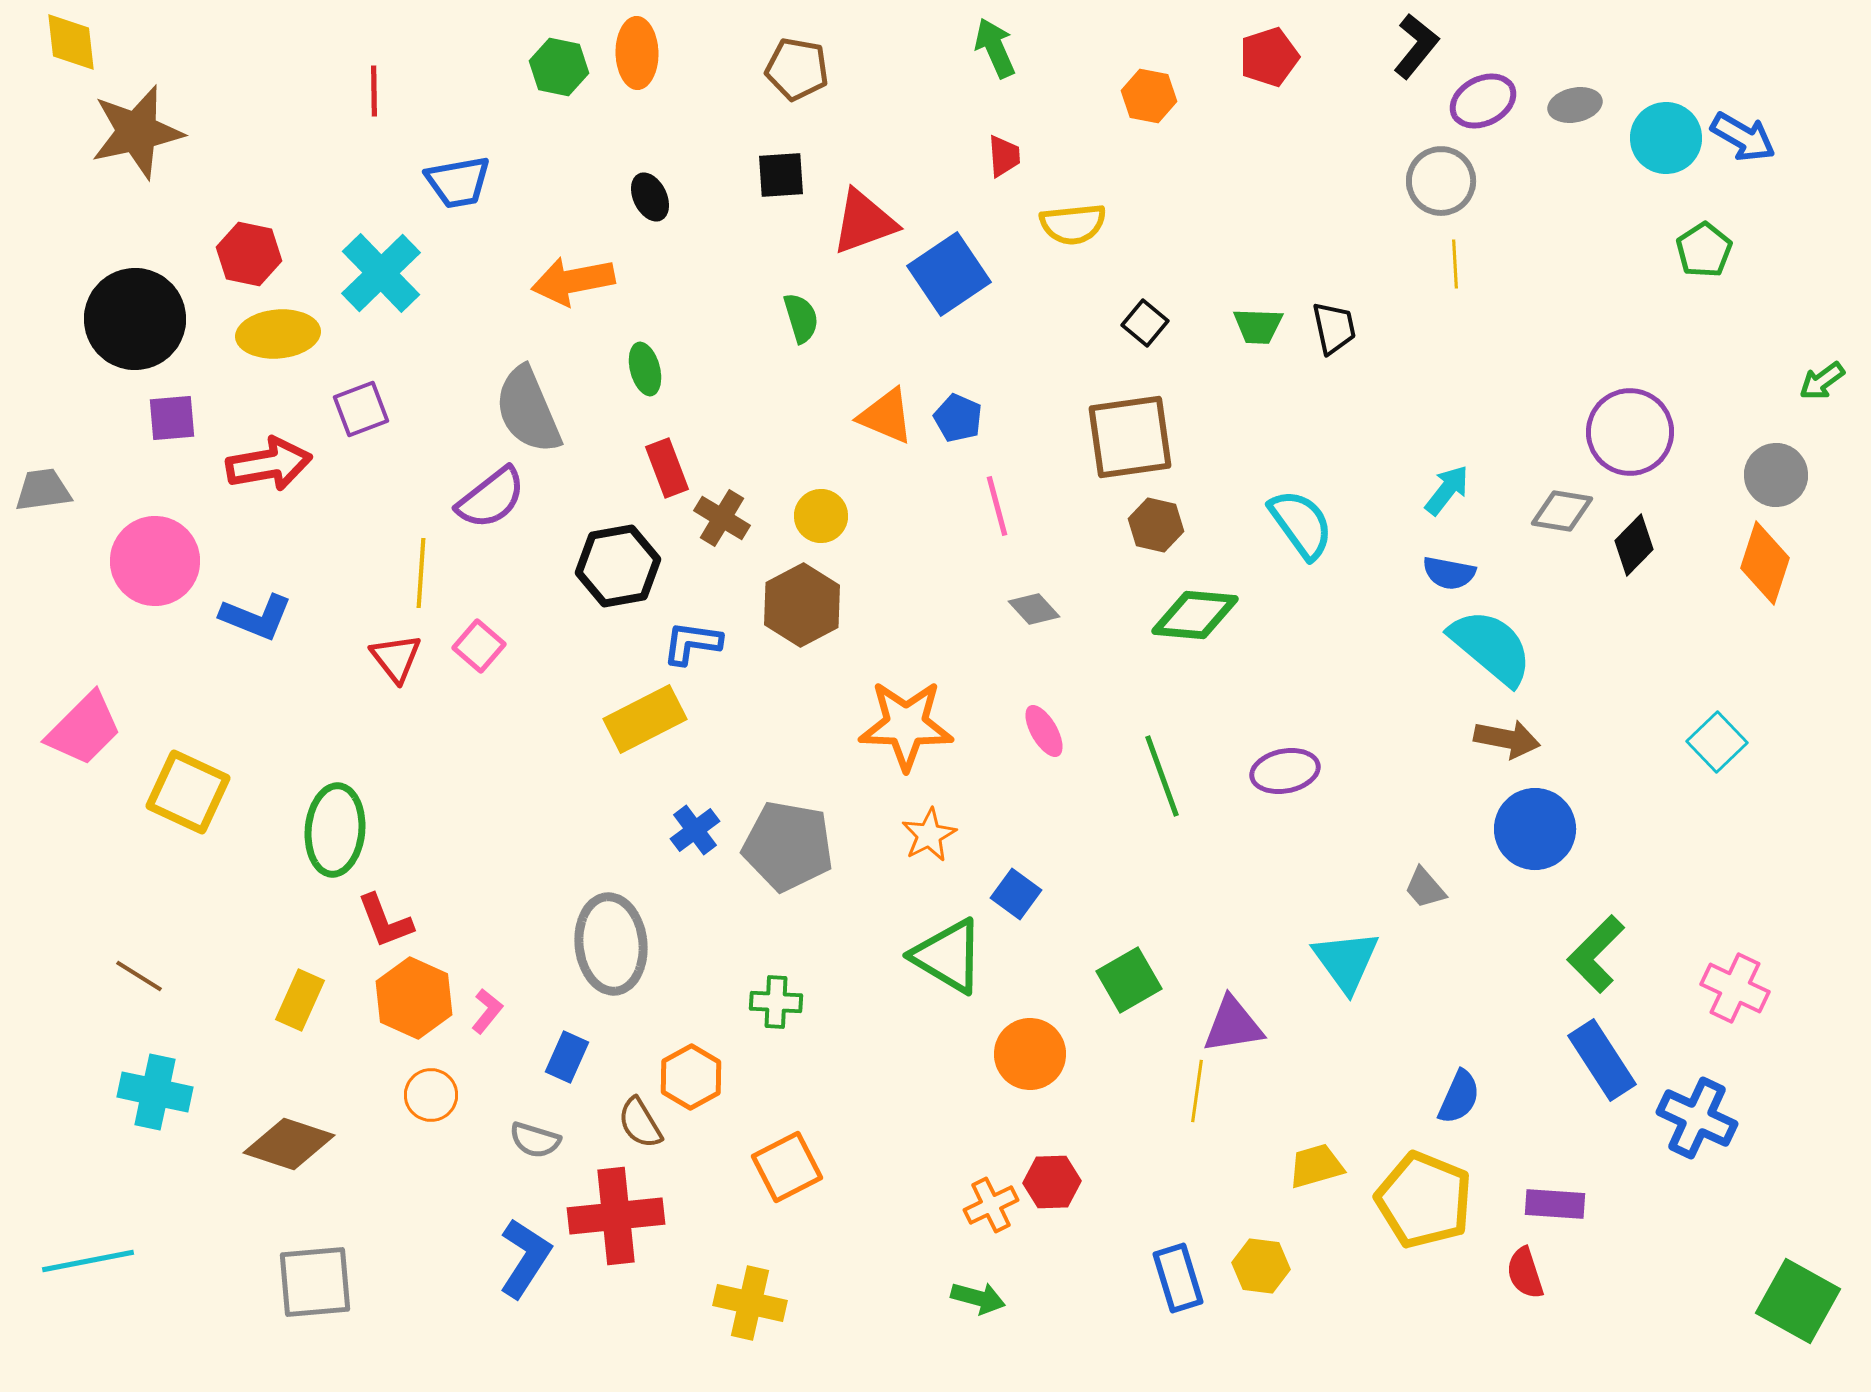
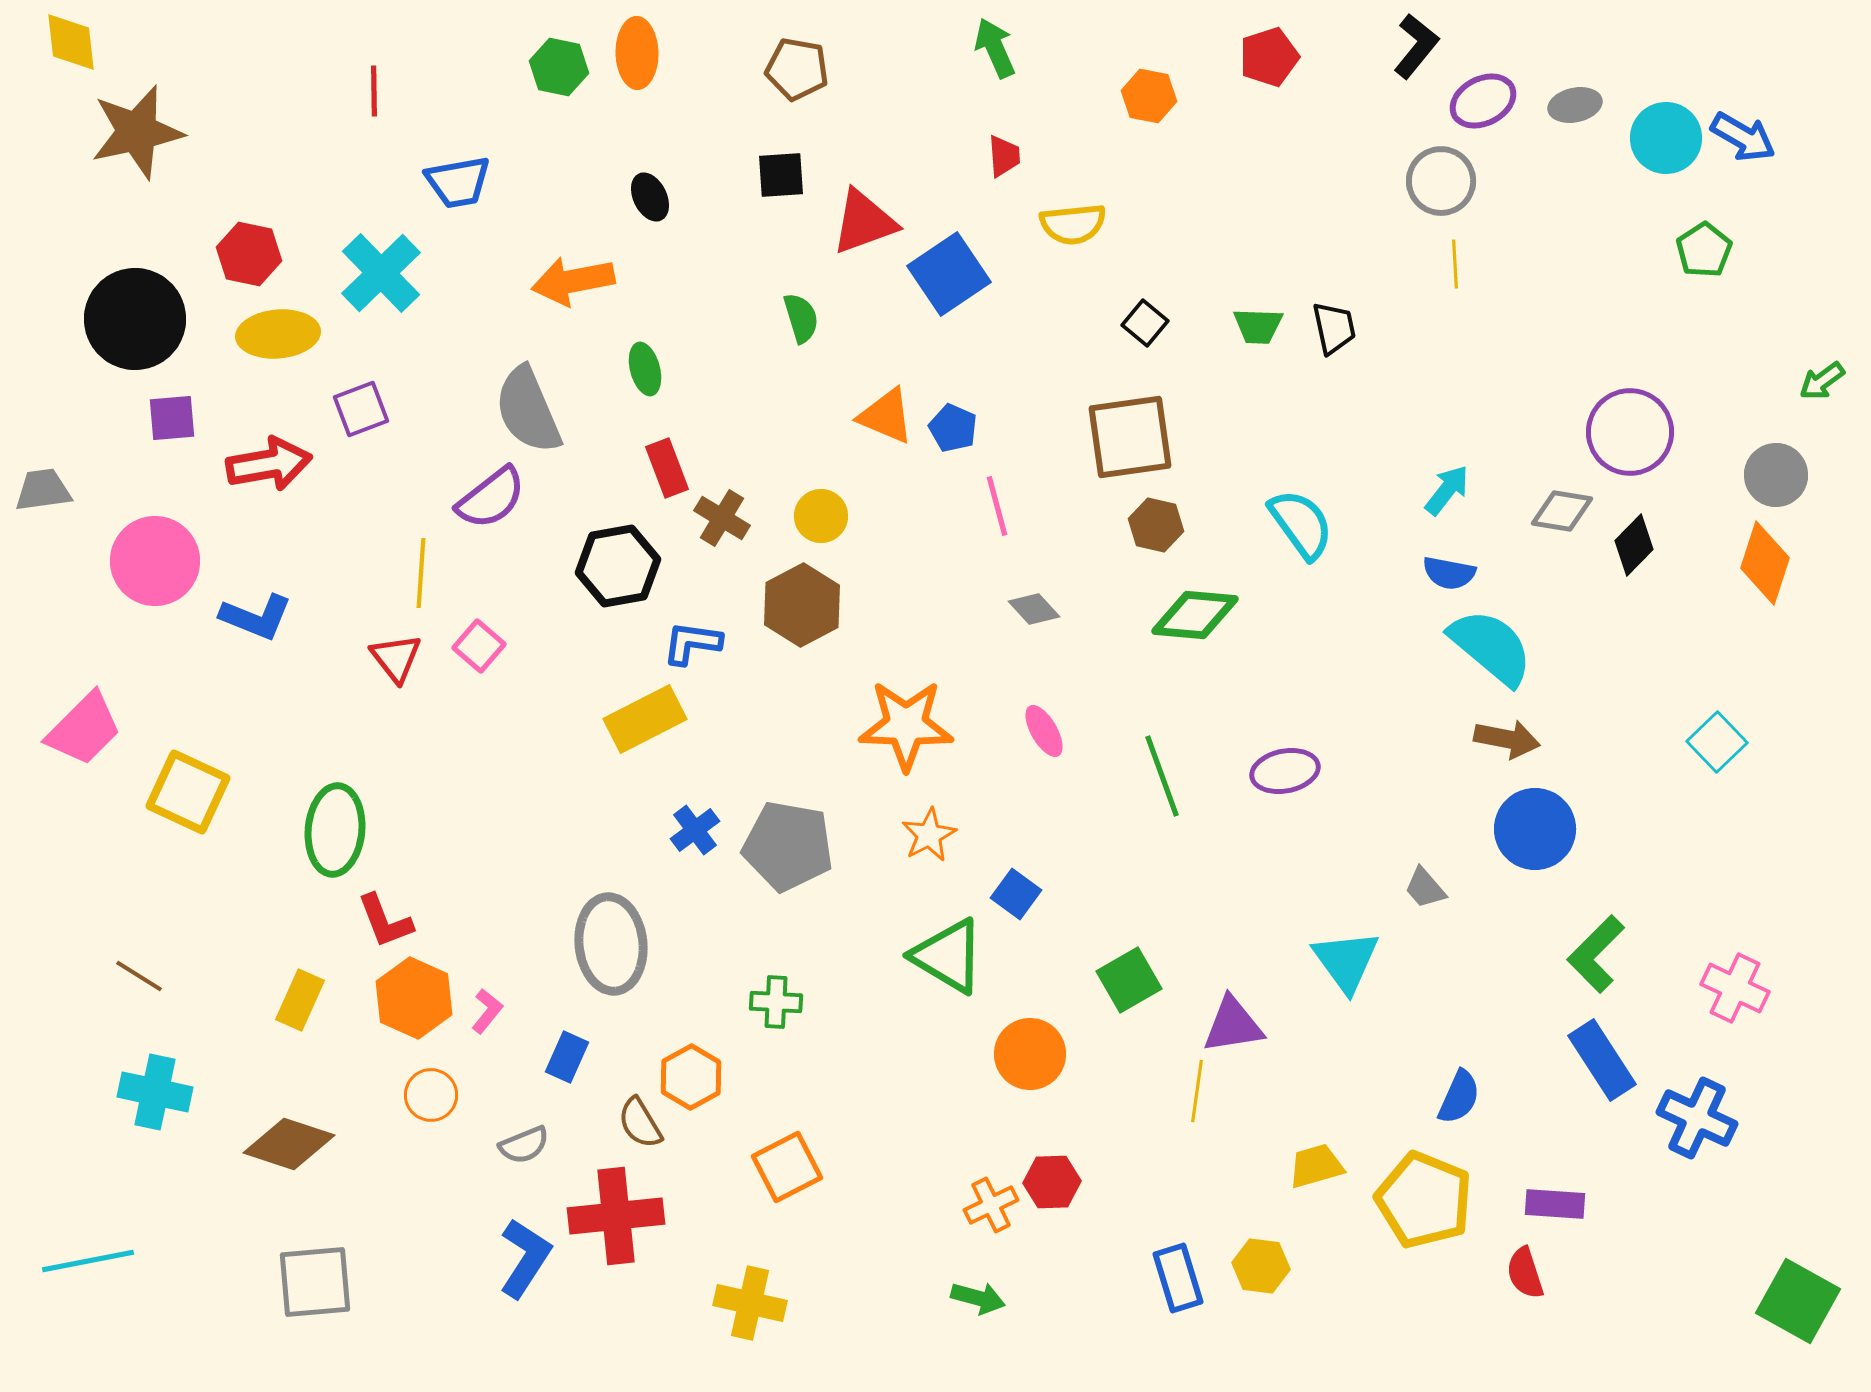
blue pentagon at (958, 418): moved 5 px left, 10 px down
gray semicircle at (535, 1140): moved 11 px left, 5 px down; rotated 39 degrees counterclockwise
